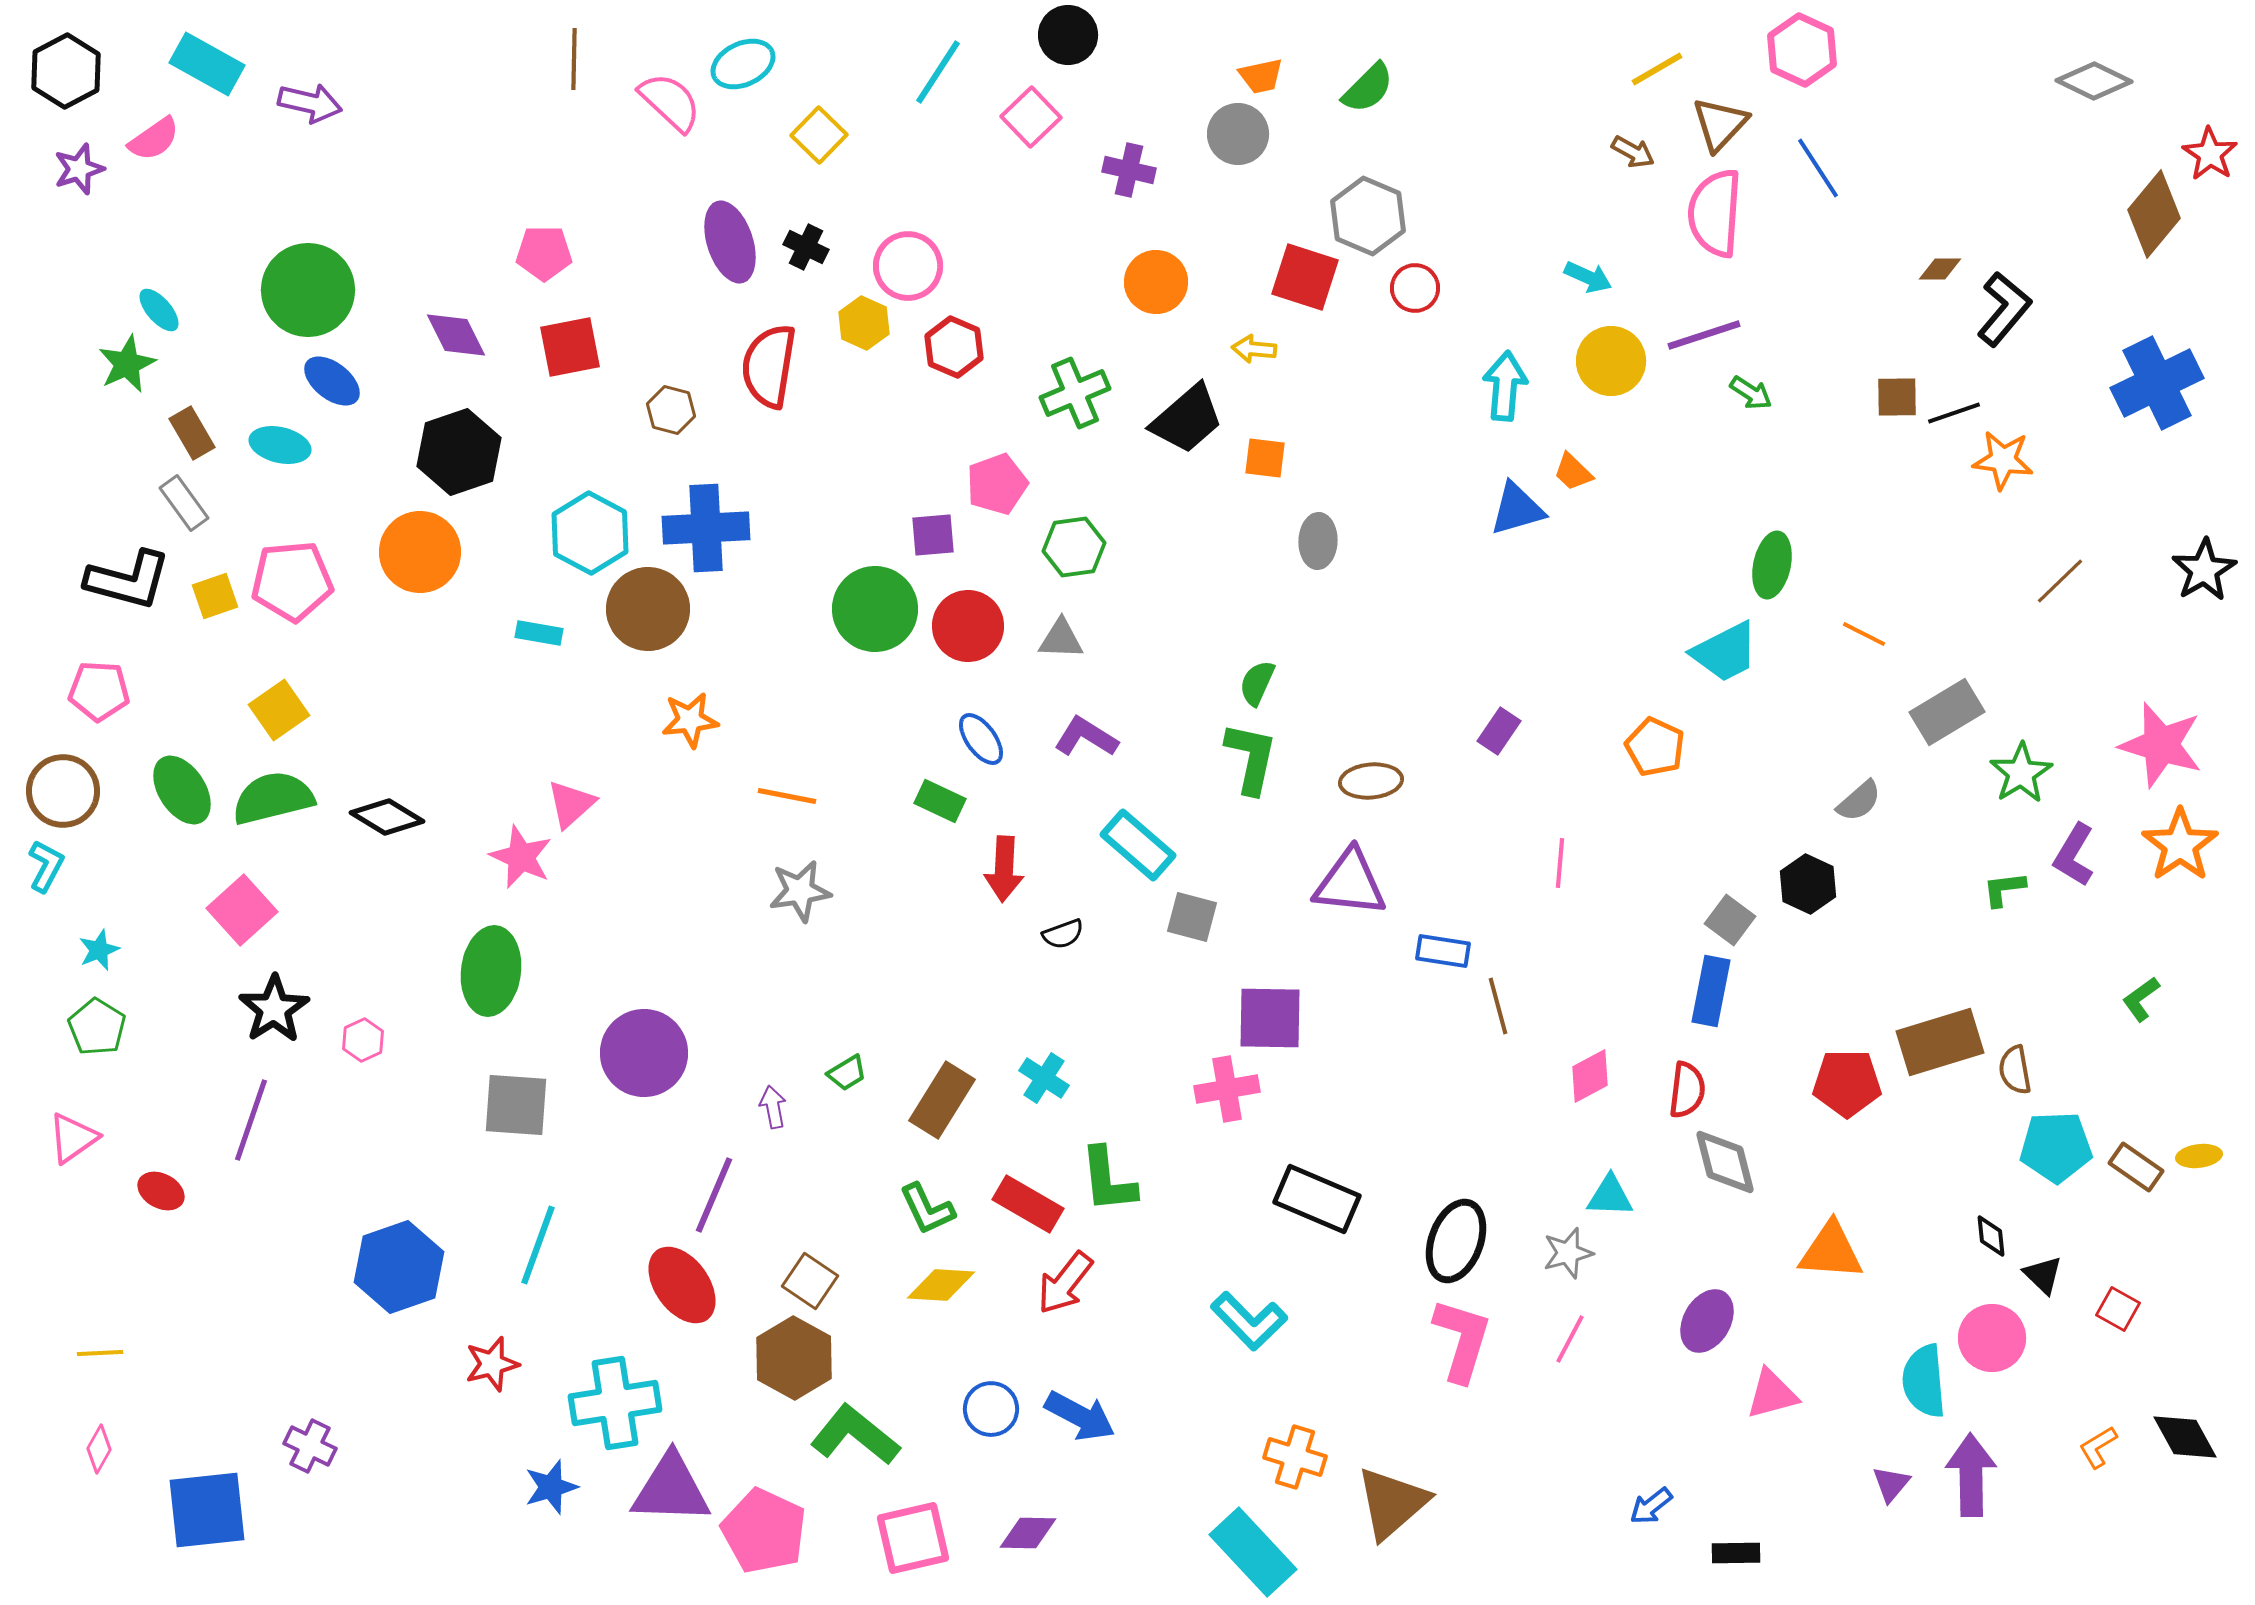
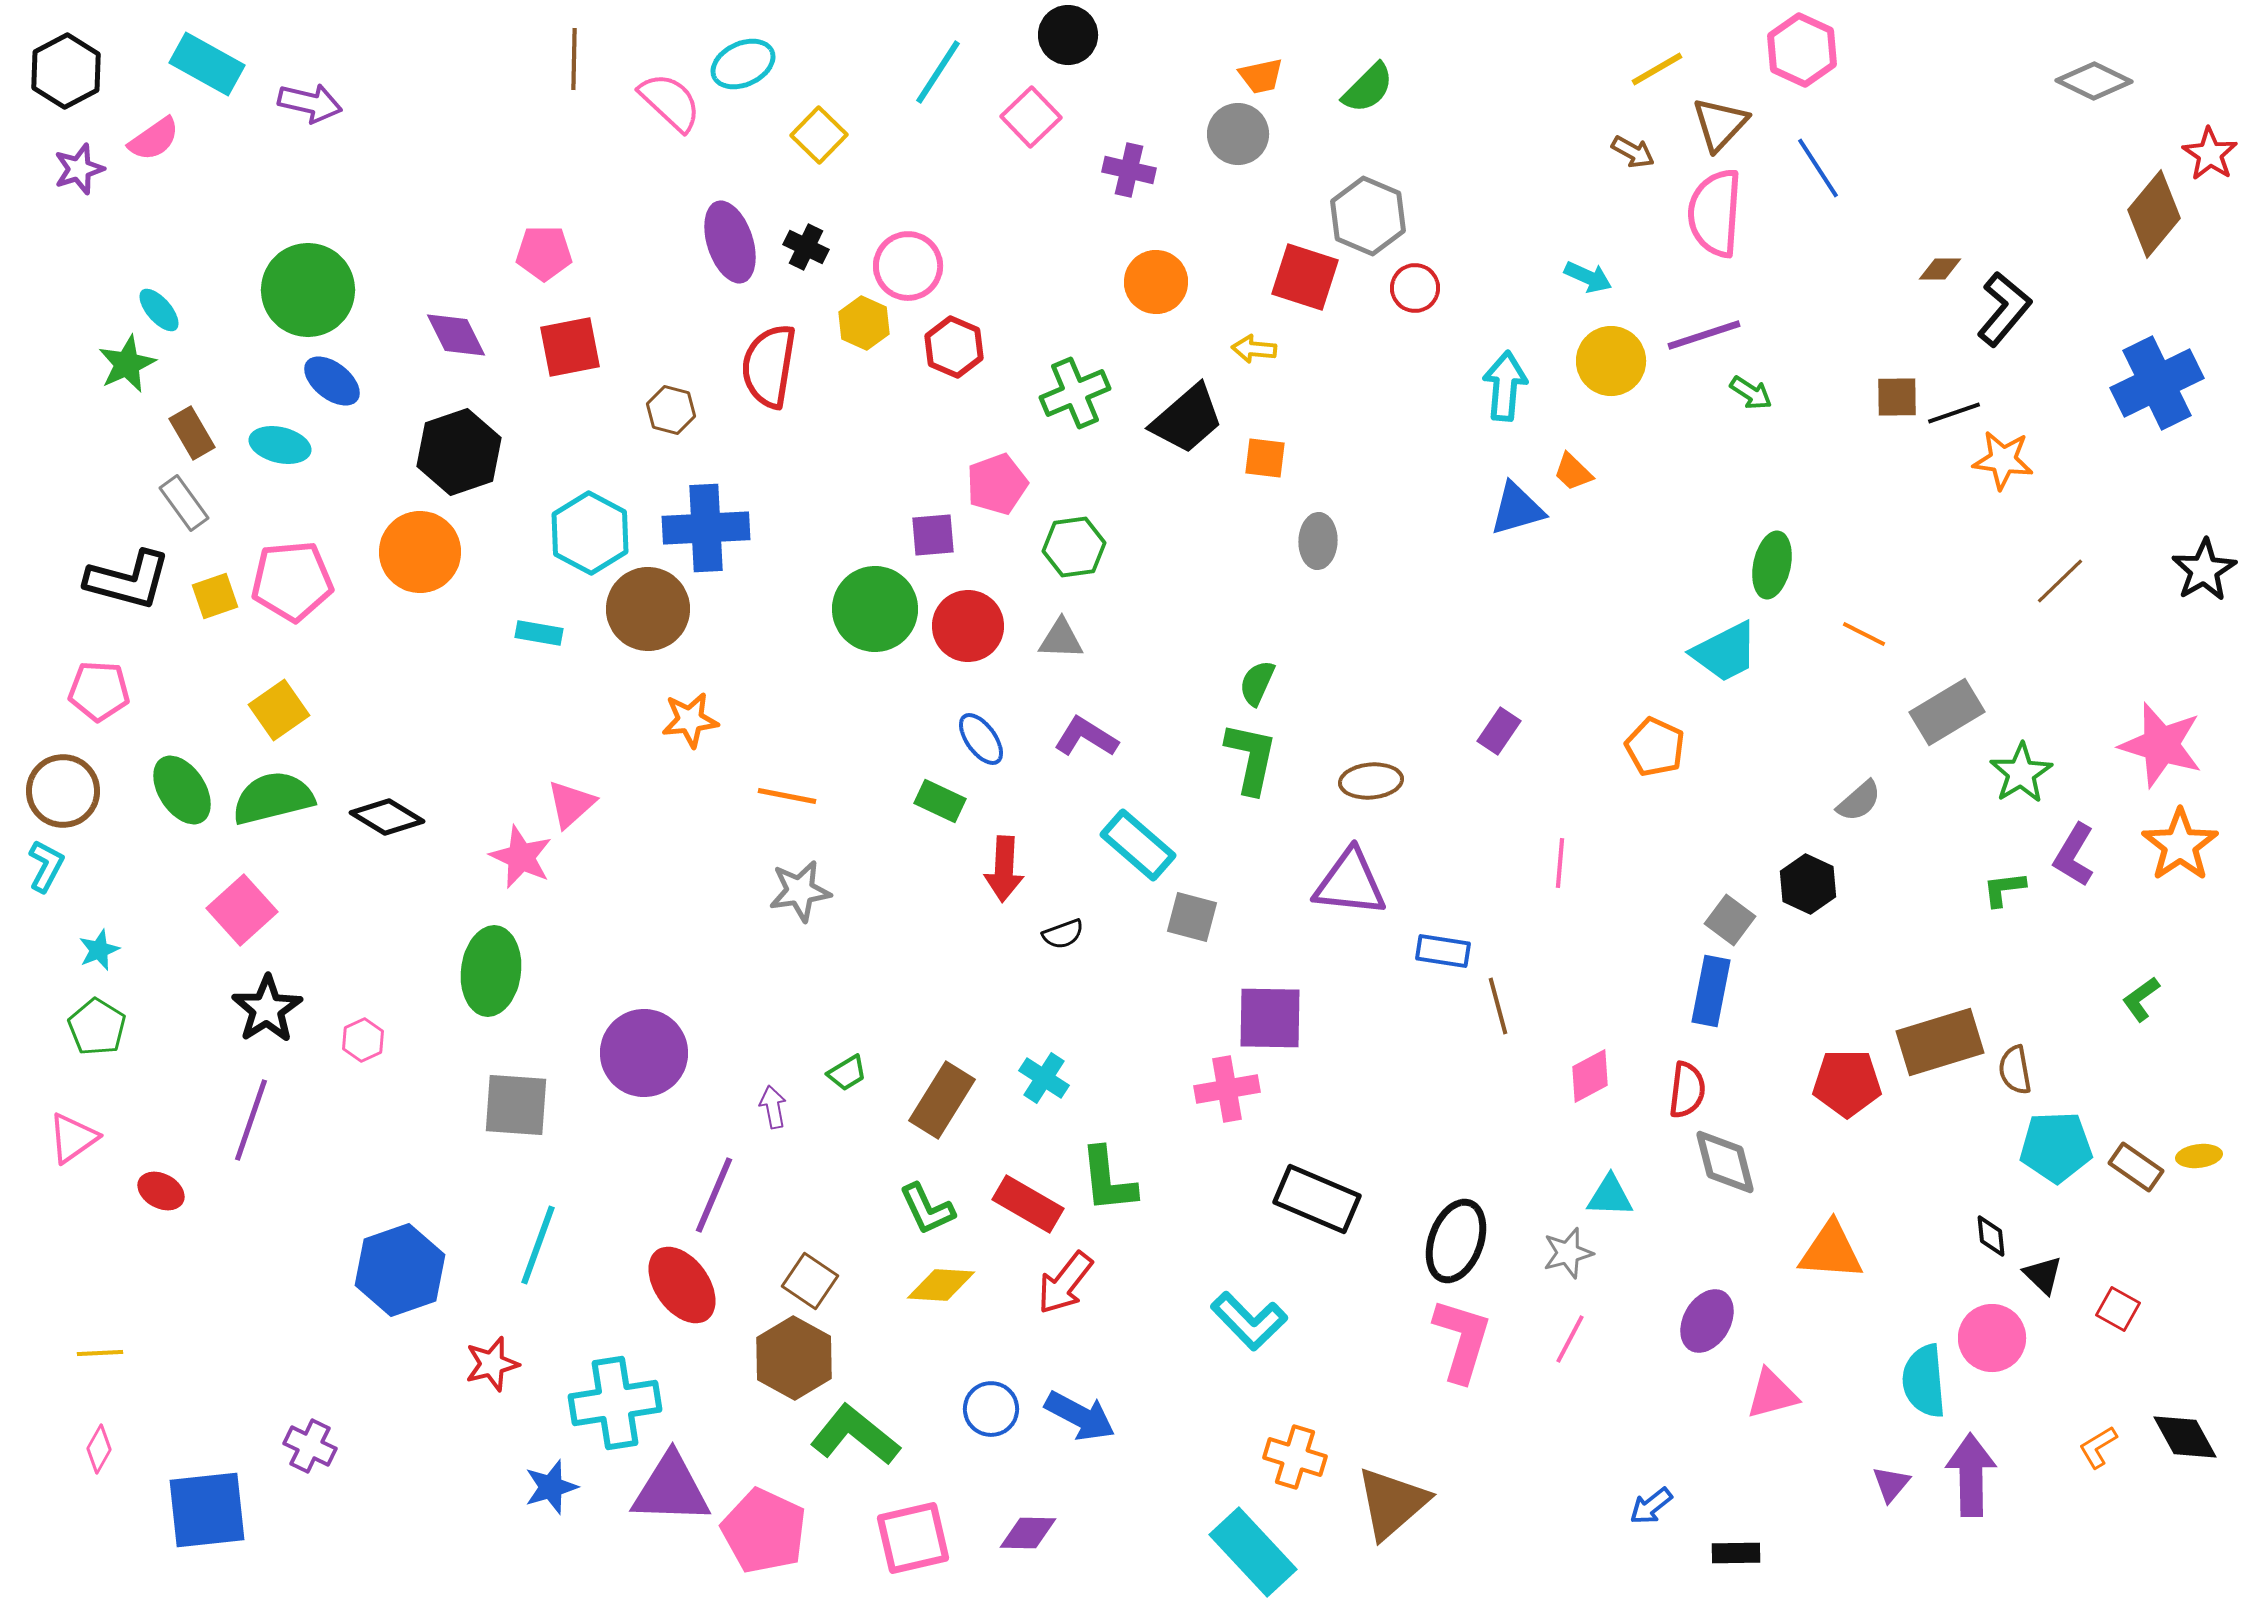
black star at (274, 1009): moved 7 px left
blue hexagon at (399, 1267): moved 1 px right, 3 px down
